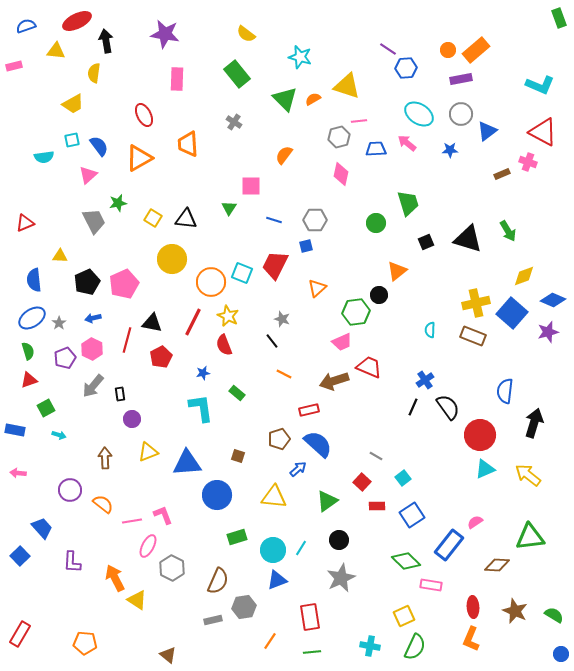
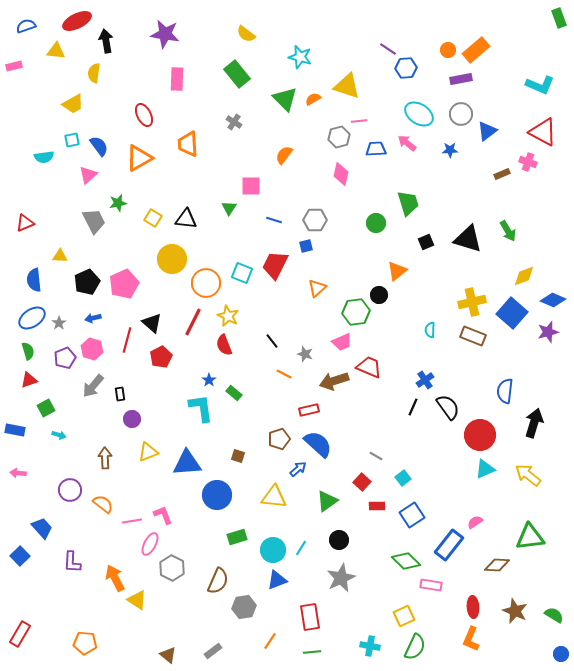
orange circle at (211, 282): moved 5 px left, 1 px down
yellow cross at (476, 303): moved 4 px left, 1 px up
gray star at (282, 319): moved 23 px right, 35 px down
black triangle at (152, 323): rotated 30 degrees clockwise
pink hexagon at (92, 349): rotated 10 degrees counterclockwise
blue star at (203, 373): moved 6 px right, 7 px down; rotated 24 degrees counterclockwise
green rectangle at (237, 393): moved 3 px left
pink ellipse at (148, 546): moved 2 px right, 2 px up
gray rectangle at (213, 620): moved 31 px down; rotated 24 degrees counterclockwise
